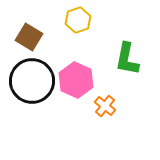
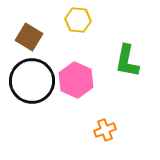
yellow hexagon: rotated 25 degrees clockwise
green L-shape: moved 2 px down
orange cross: moved 24 px down; rotated 30 degrees clockwise
